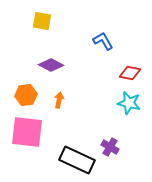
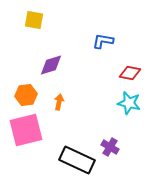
yellow square: moved 8 px left, 1 px up
blue L-shape: rotated 50 degrees counterclockwise
purple diamond: rotated 45 degrees counterclockwise
orange arrow: moved 2 px down
pink square: moved 1 px left, 2 px up; rotated 20 degrees counterclockwise
